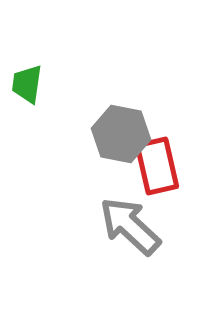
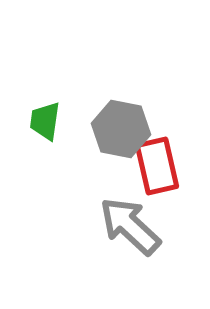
green trapezoid: moved 18 px right, 37 px down
gray hexagon: moved 5 px up
